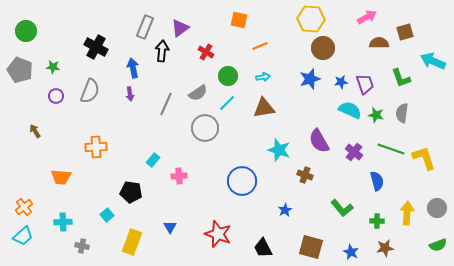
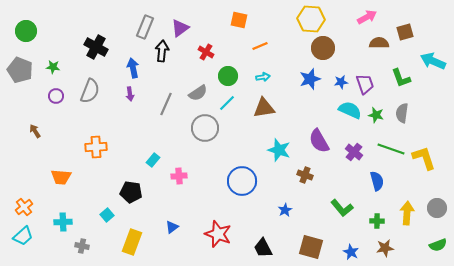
blue triangle at (170, 227): moved 2 px right; rotated 24 degrees clockwise
